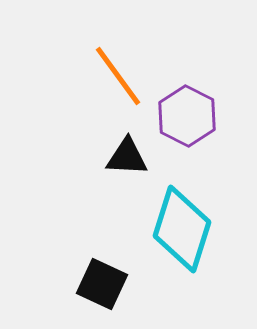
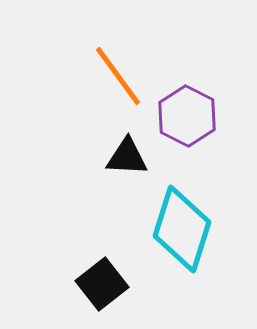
black square: rotated 27 degrees clockwise
